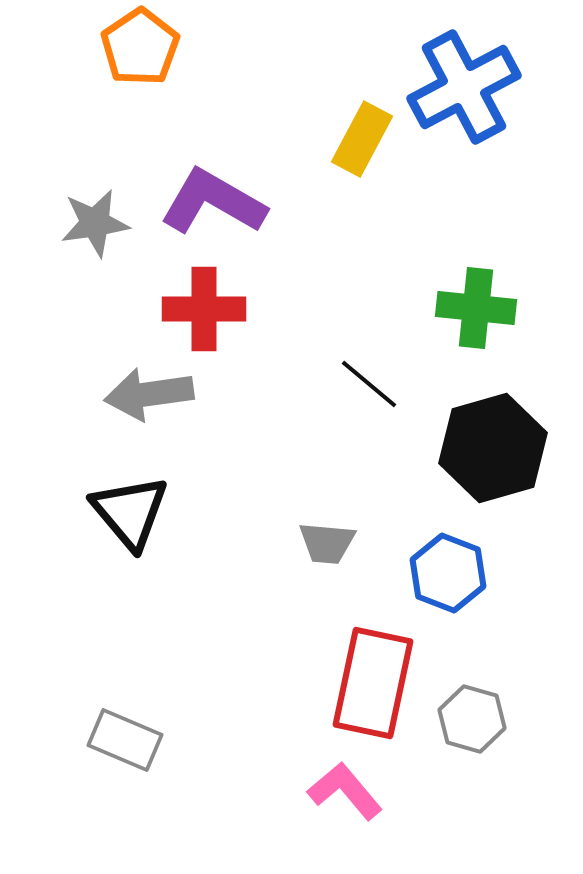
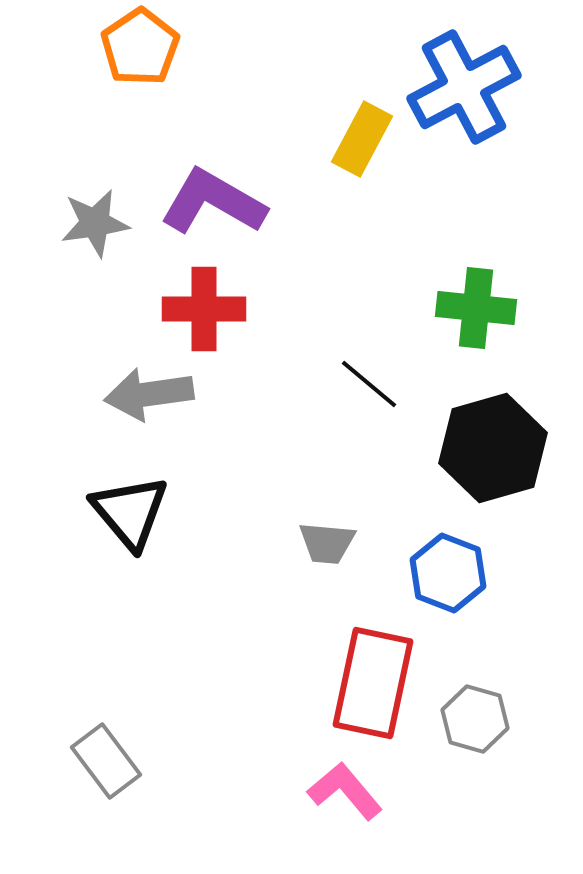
gray hexagon: moved 3 px right
gray rectangle: moved 19 px left, 21 px down; rotated 30 degrees clockwise
